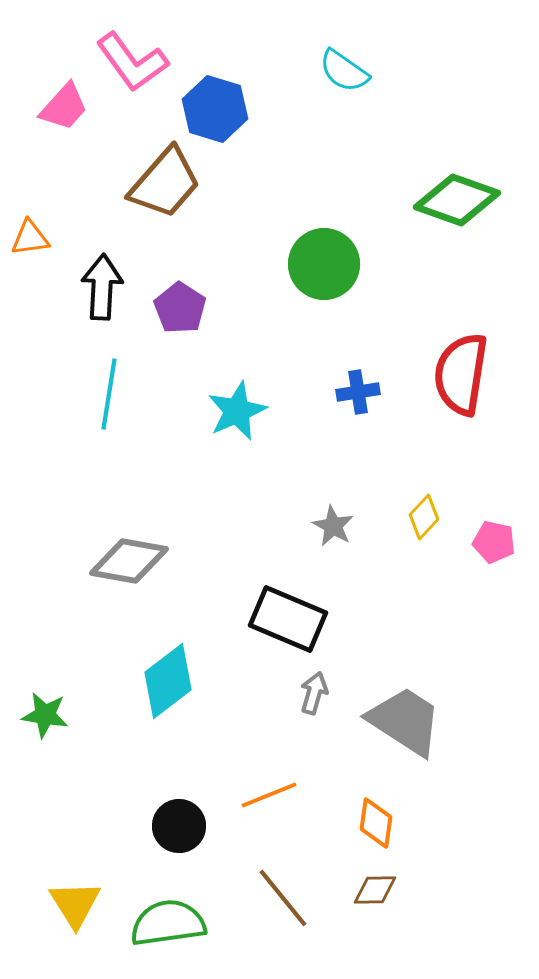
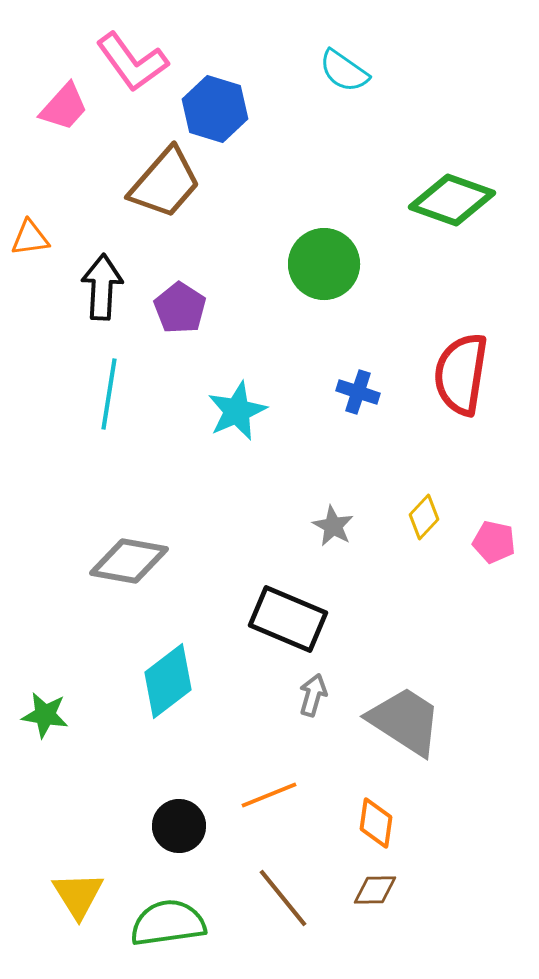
green diamond: moved 5 px left
blue cross: rotated 27 degrees clockwise
gray arrow: moved 1 px left, 2 px down
yellow triangle: moved 3 px right, 9 px up
